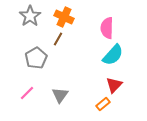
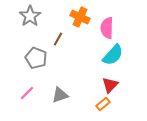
orange cross: moved 16 px right
gray pentagon: rotated 20 degrees counterclockwise
red triangle: moved 4 px left
gray triangle: rotated 36 degrees clockwise
